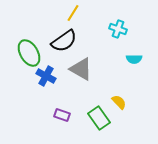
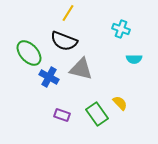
yellow line: moved 5 px left
cyan cross: moved 3 px right
black semicircle: rotated 56 degrees clockwise
green ellipse: rotated 12 degrees counterclockwise
gray triangle: rotated 15 degrees counterclockwise
blue cross: moved 3 px right, 1 px down
yellow semicircle: moved 1 px right, 1 px down
green rectangle: moved 2 px left, 4 px up
